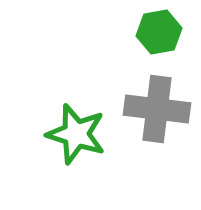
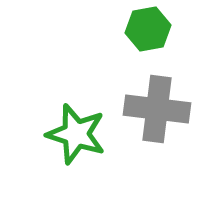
green hexagon: moved 11 px left, 3 px up
